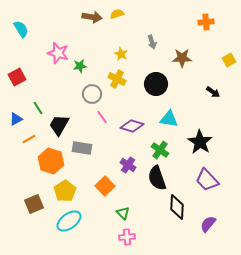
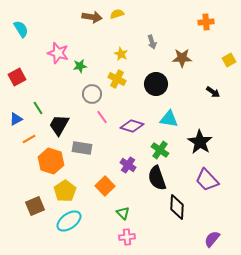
brown square: moved 1 px right, 2 px down
purple semicircle: moved 4 px right, 15 px down
